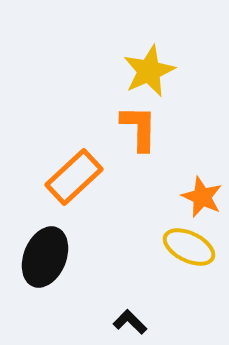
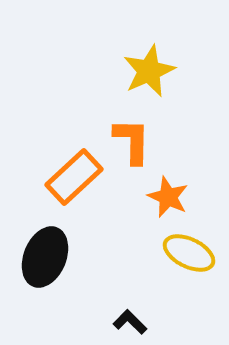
orange L-shape: moved 7 px left, 13 px down
orange star: moved 34 px left
yellow ellipse: moved 6 px down
